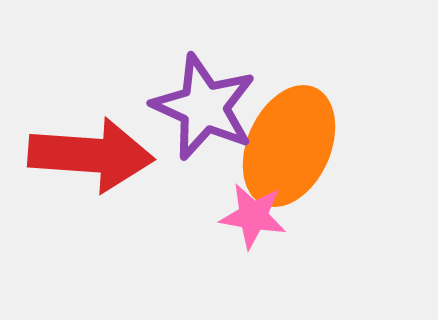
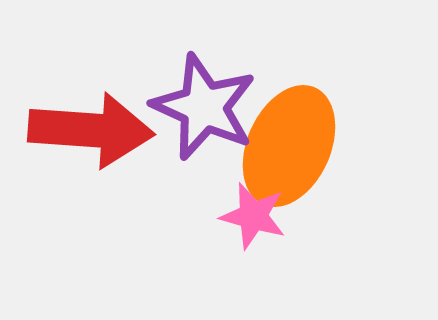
red arrow: moved 25 px up
pink star: rotated 6 degrees clockwise
